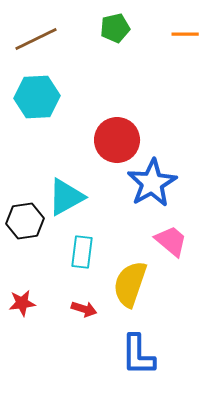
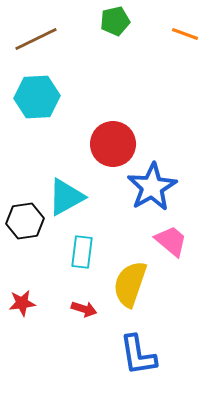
green pentagon: moved 7 px up
orange line: rotated 20 degrees clockwise
red circle: moved 4 px left, 4 px down
blue star: moved 4 px down
blue L-shape: rotated 9 degrees counterclockwise
